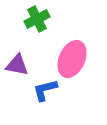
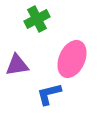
purple triangle: rotated 20 degrees counterclockwise
blue L-shape: moved 4 px right, 4 px down
